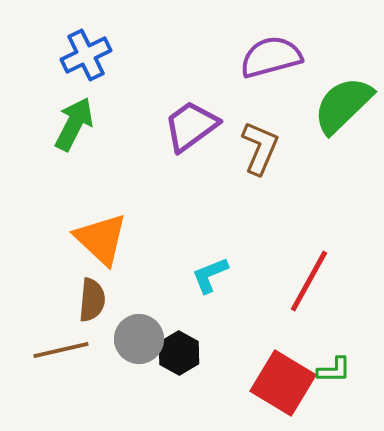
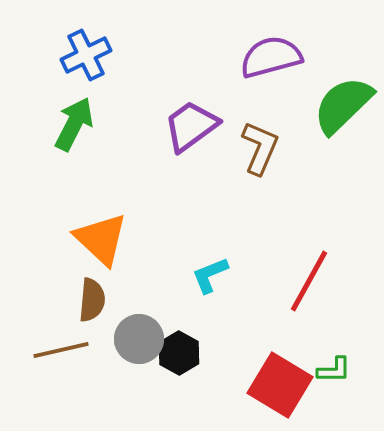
red square: moved 3 px left, 2 px down
